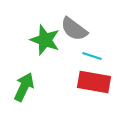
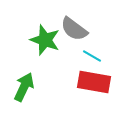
cyan line: rotated 12 degrees clockwise
